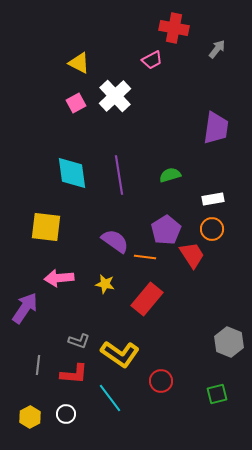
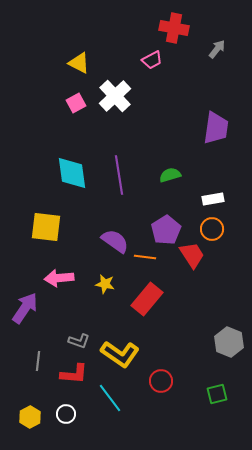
gray line: moved 4 px up
